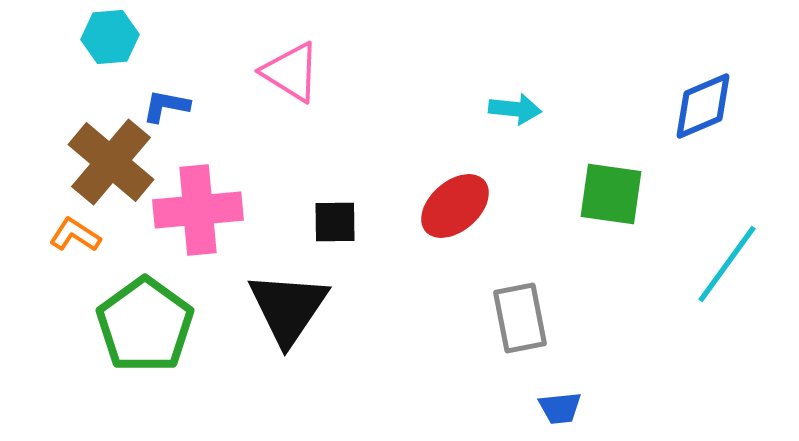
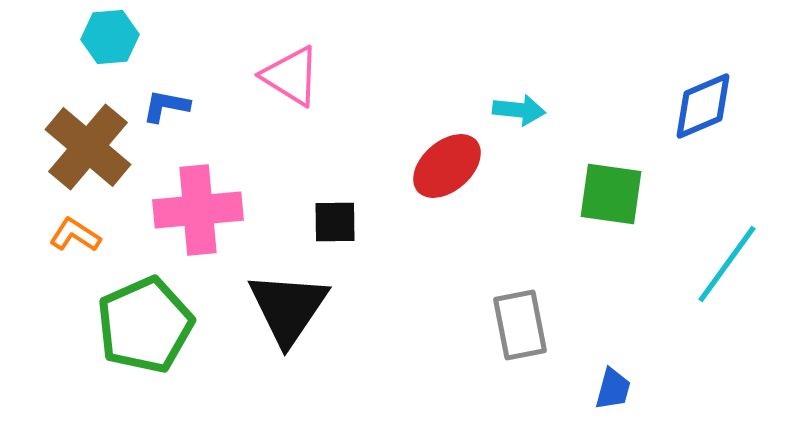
pink triangle: moved 4 px down
cyan arrow: moved 4 px right, 1 px down
brown cross: moved 23 px left, 15 px up
red ellipse: moved 8 px left, 40 px up
gray rectangle: moved 7 px down
green pentagon: rotated 12 degrees clockwise
blue trapezoid: moved 53 px right, 19 px up; rotated 69 degrees counterclockwise
